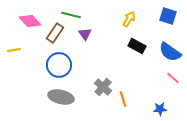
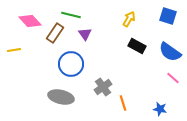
blue circle: moved 12 px right, 1 px up
gray cross: rotated 12 degrees clockwise
orange line: moved 4 px down
blue star: rotated 16 degrees clockwise
